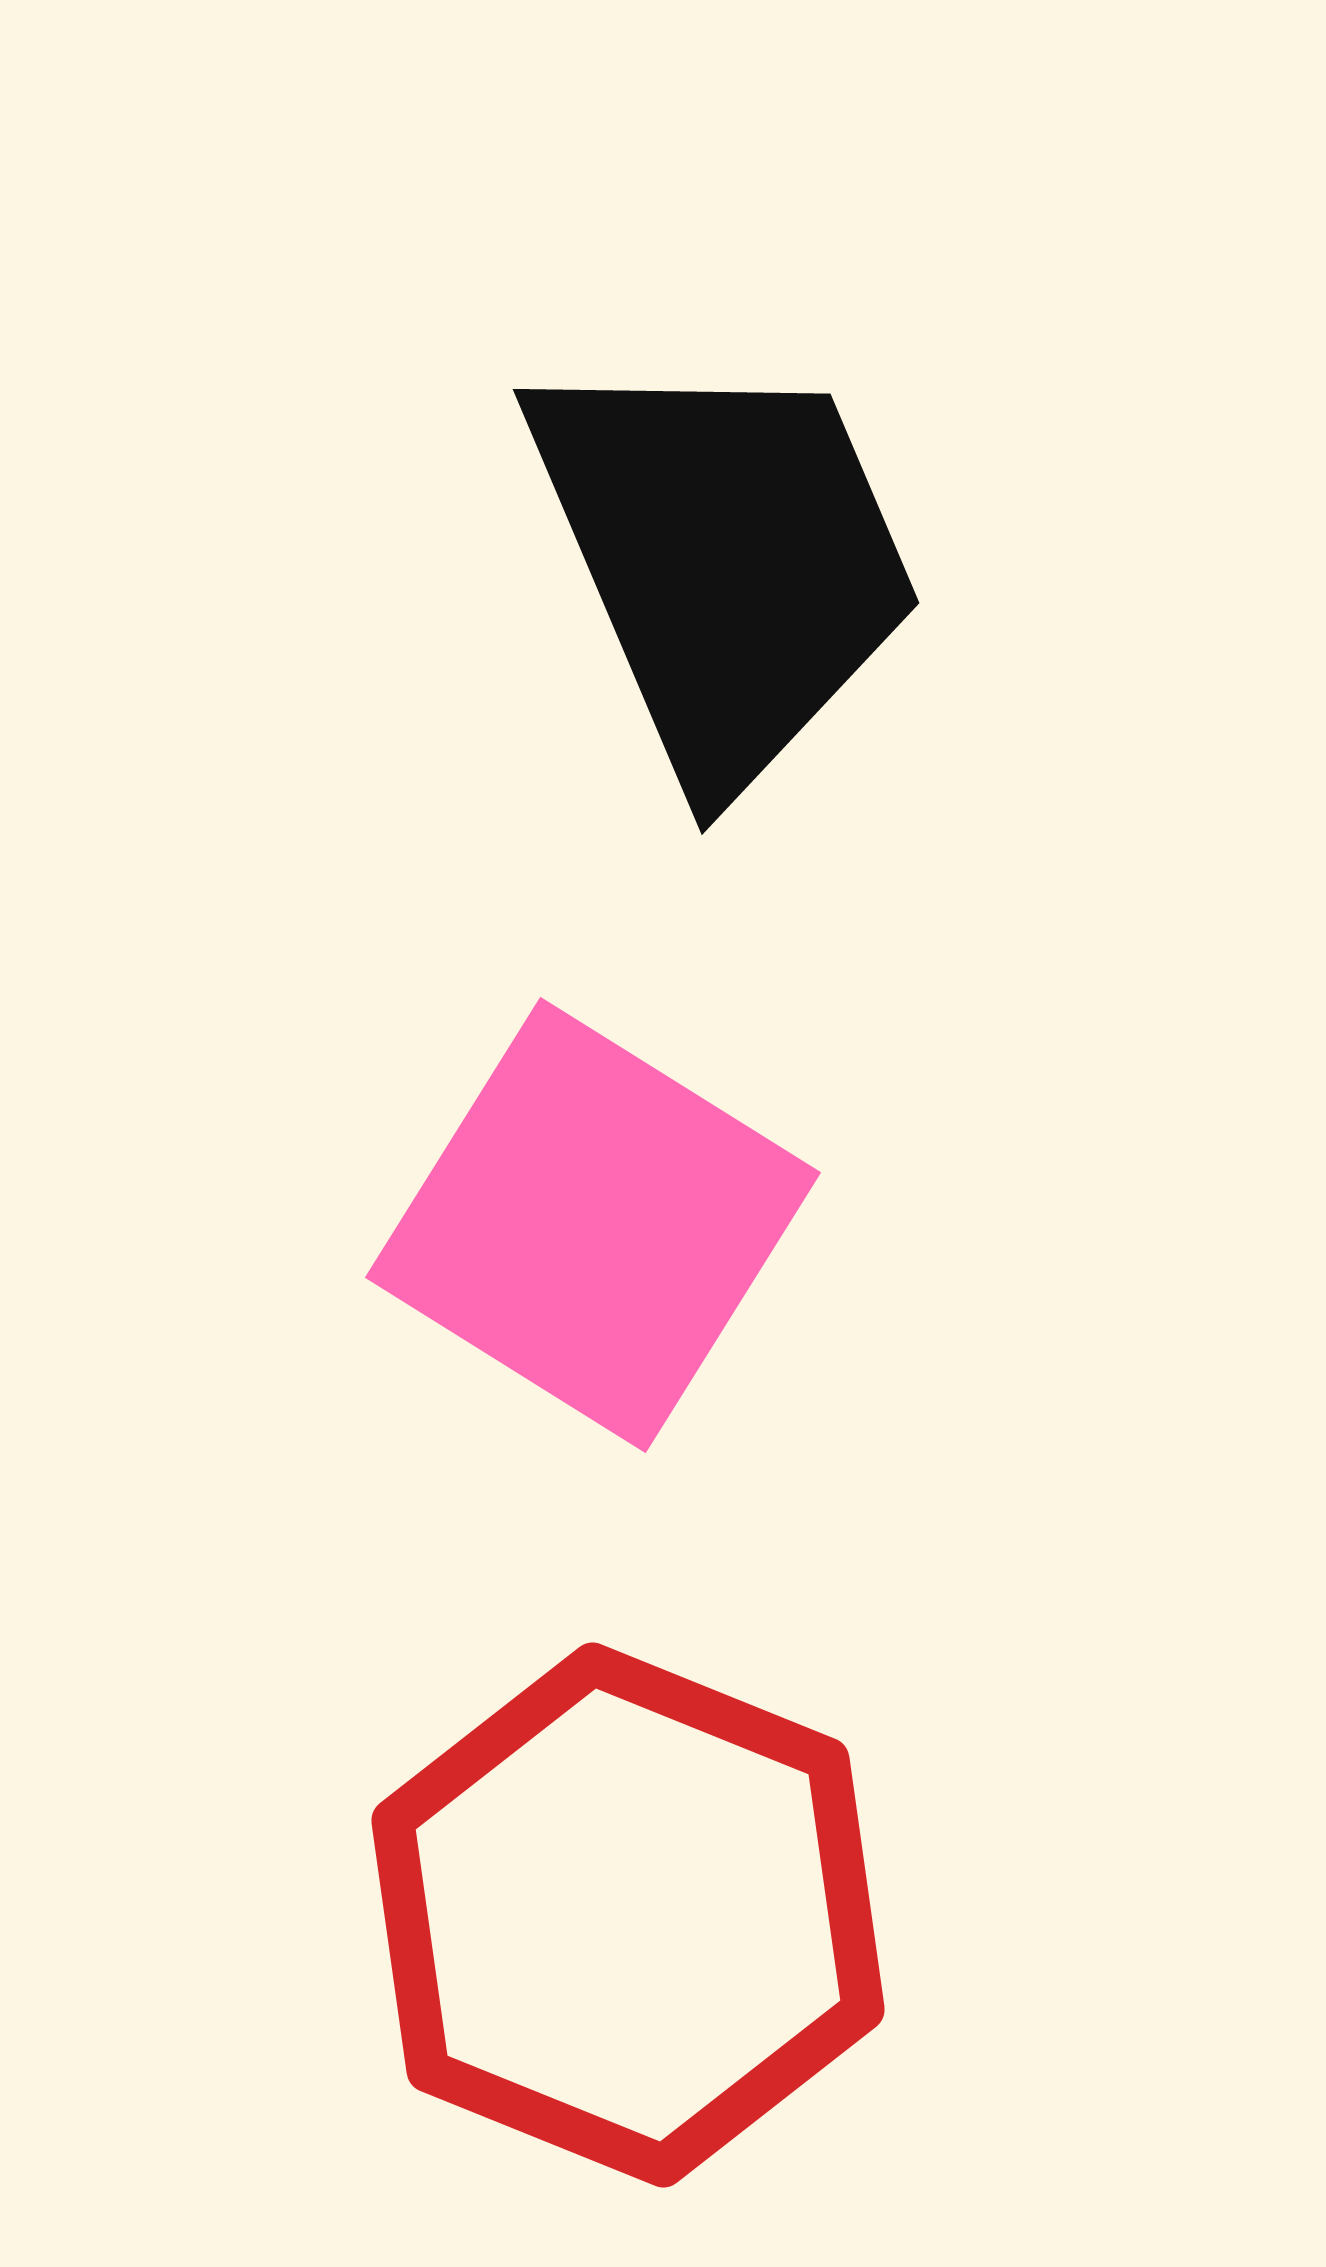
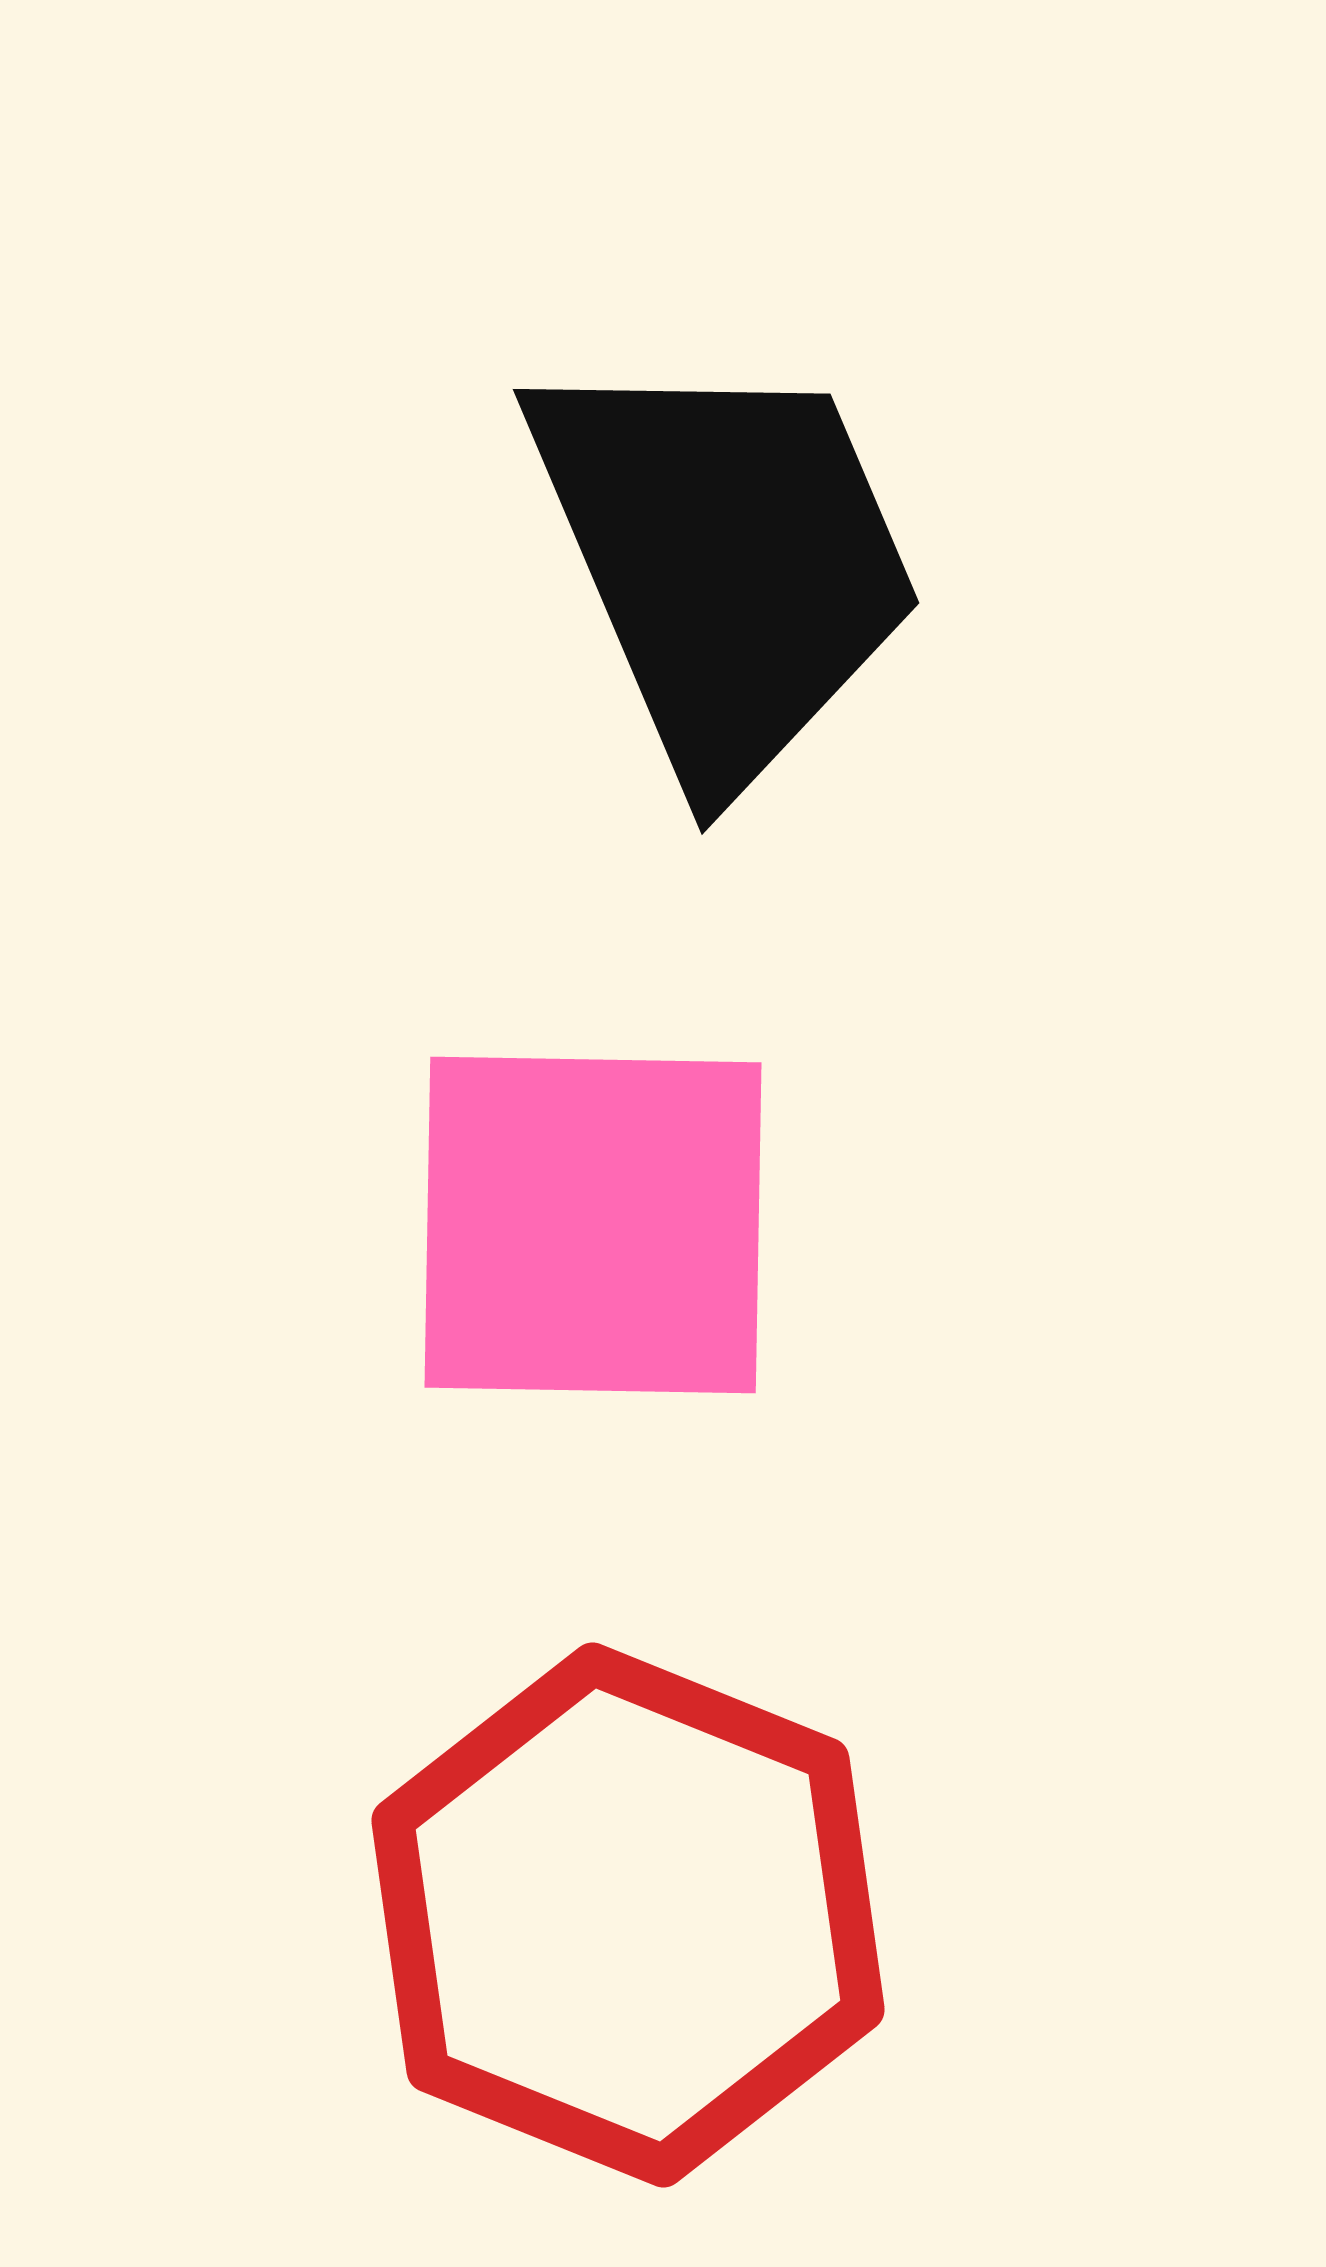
pink square: rotated 31 degrees counterclockwise
